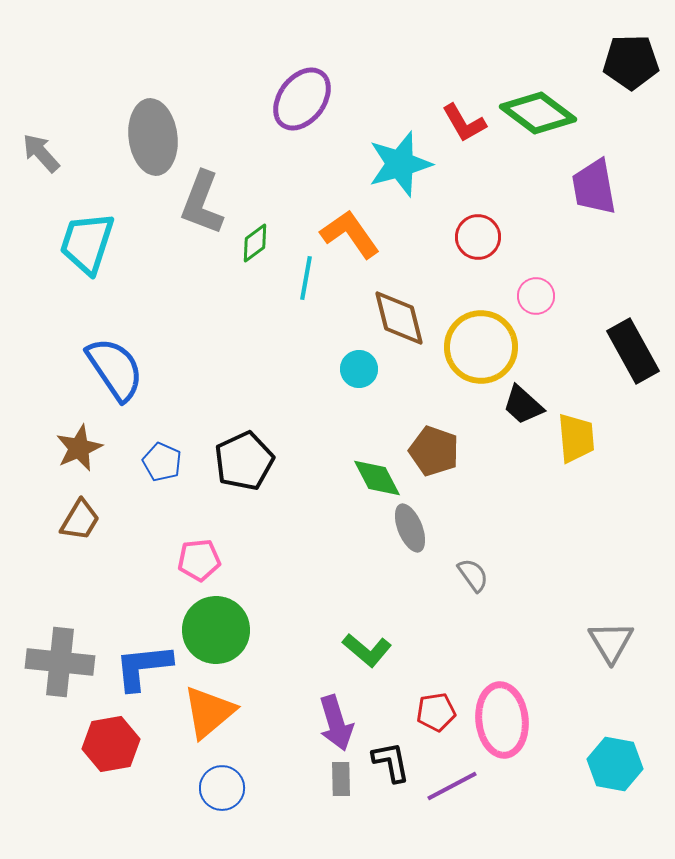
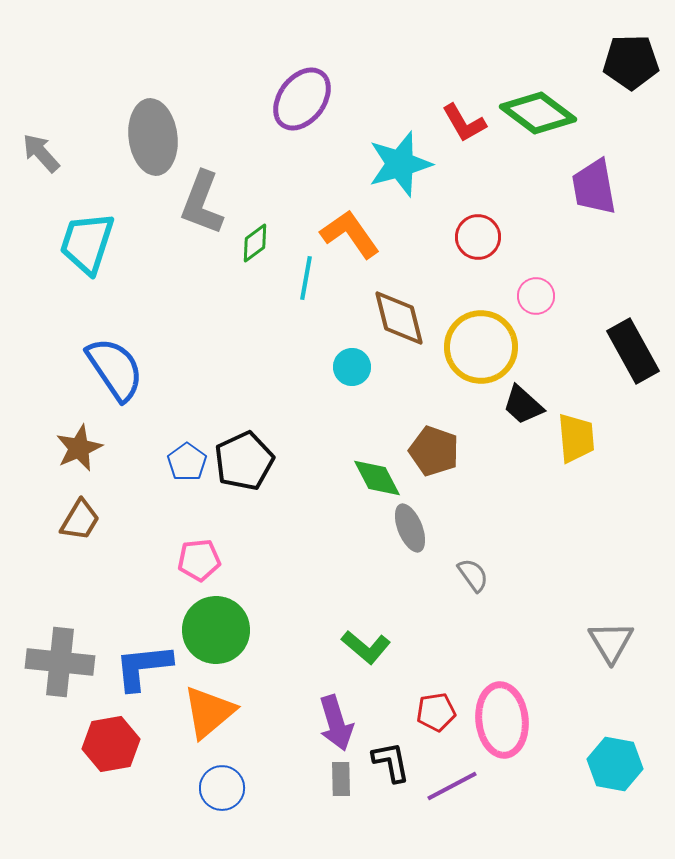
cyan circle at (359, 369): moved 7 px left, 2 px up
blue pentagon at (162, 462): moved 25 px right; rotated 12 degrees clockwise
green L-shape at (367, 650): moved 1 px left, 3 px up
